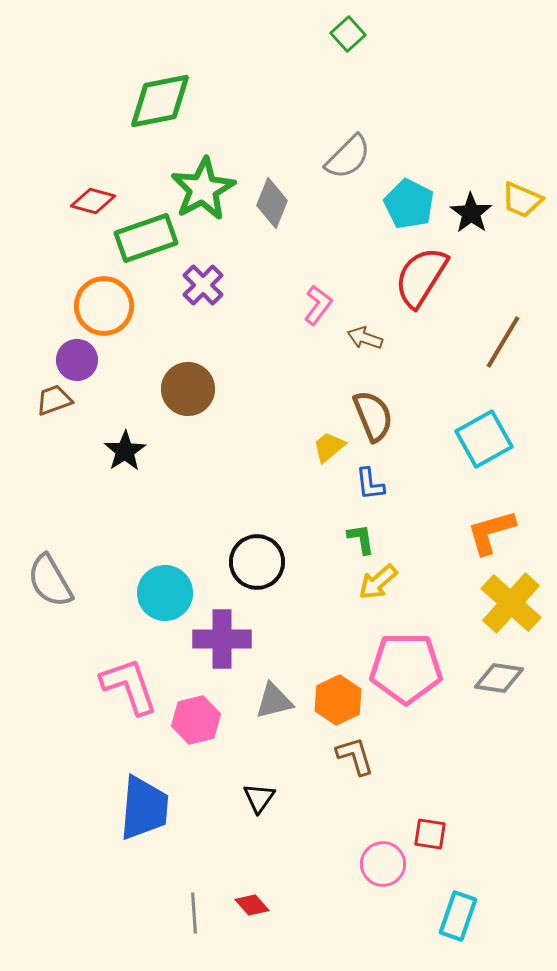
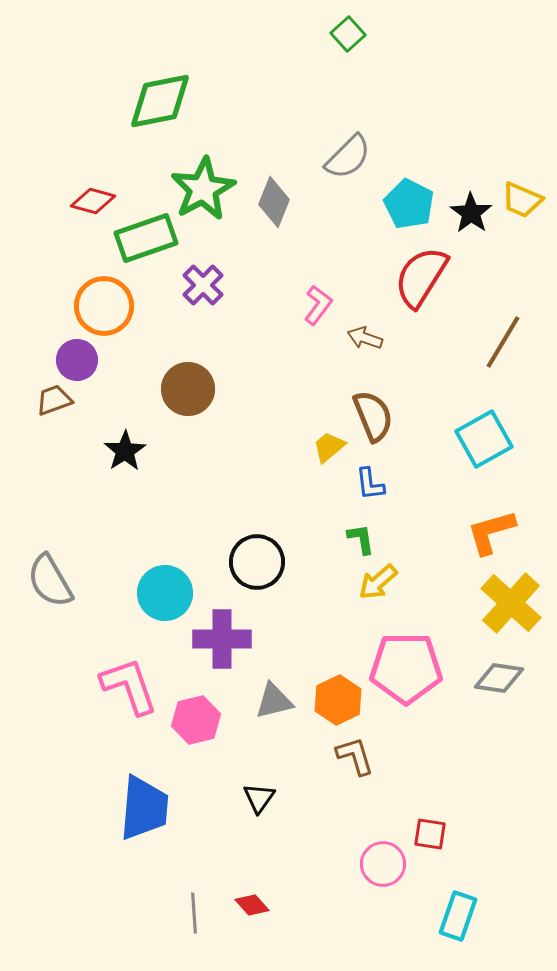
gray diamond at (272, 203): moved 2 px right, 1 px up
